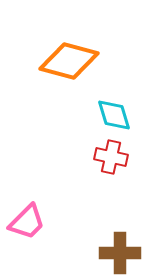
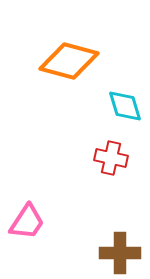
cyan diamond: moved 11 px right, 9 px up
red cross: moved 1 px down
pink trapezoid: rotated 12 degrees counterclockwise
